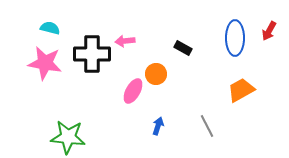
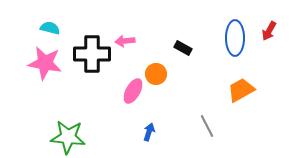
blue arrow: moved 9 px left, 6 px down
